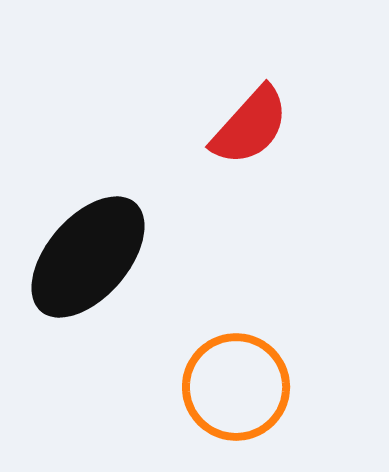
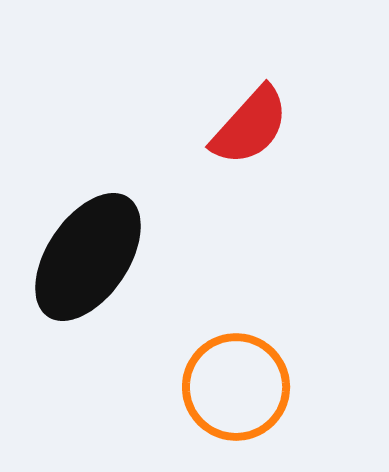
black ellipse: rotated 7 degrees counterclockwise
